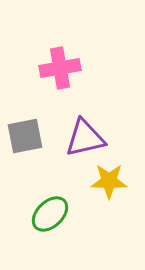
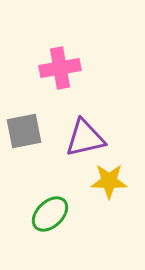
gray square: moved 1 px left, 5 px up
